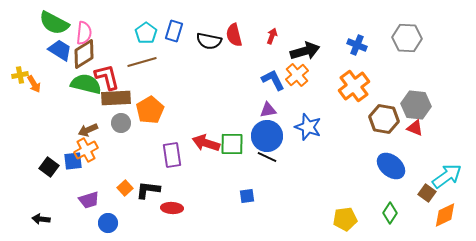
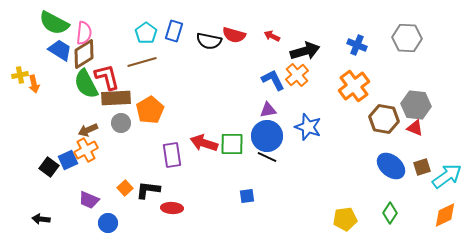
red semicircle at (234, 35): rotated 60 degrees counterclockwise
red arrow at (272, 36): rotated 84 degrees counterclockwise
orange arrow at (34, 84): rotated 18 degrees clockwise
green semicircle at (86, 84): rotated 132 degrees counterclockwise
red arrow at (206, 143): moved 2 px left
blue square at (73, 161): moved 5 px left, 1 px up; rotated 18 degrees counterclockwise
brown square at (427, 193): moved 5 px left, 26 px up; rotated 36 degrees clockwise
purple trapezoid at (89, 200): rotated 40 degrees clockwise
